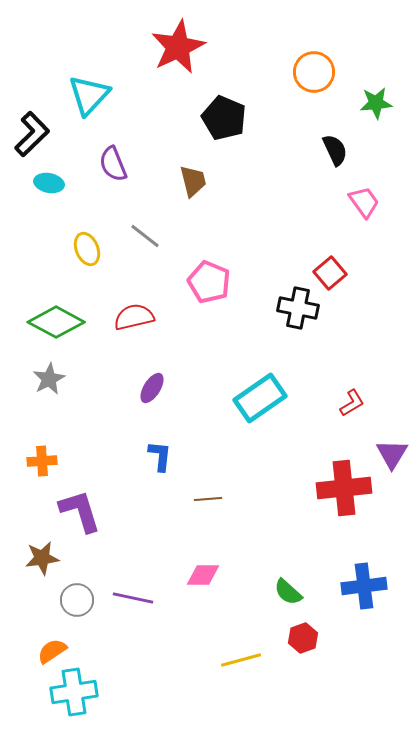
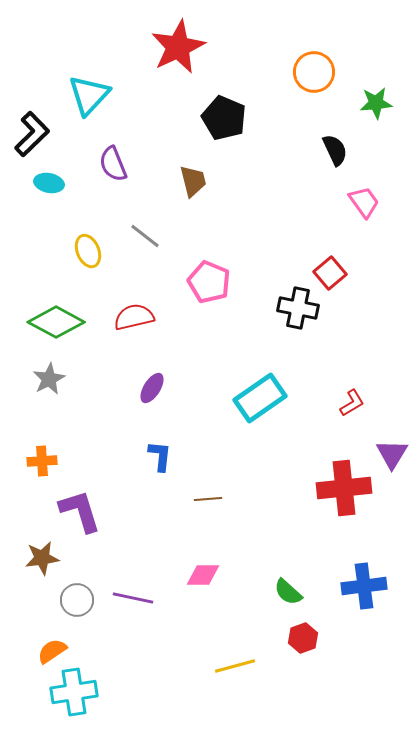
yellow ellipse: moved 1 px right, 2 px down
yellow line: moved 6 px left, 6 px down
